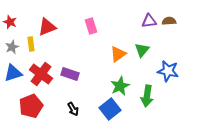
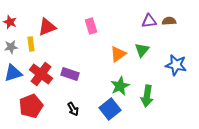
gray star: moved 1 px left; rotated 16 degrees clockwise
blue star: moved 8 px right, 6 px up
